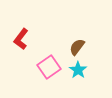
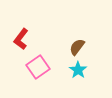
pink square: moved 11 px left
